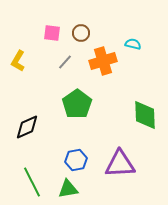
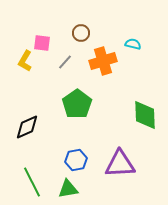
pink square: moved 10 px left, 10 px down
yellow L-shape: moved 7 px right
